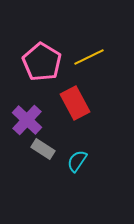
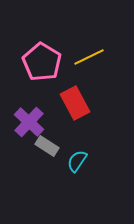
purple cross: moved 2 px right, 2 px down
gray rectangle: moved 4 px right, 3 px up
